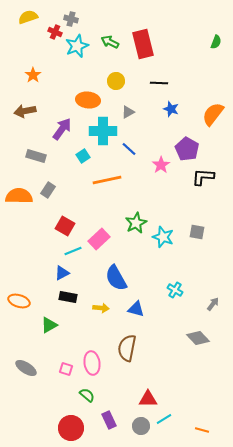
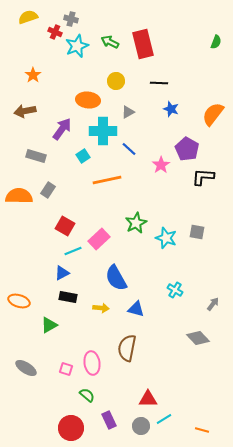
cyan star at (163, 237): moved 3 px right, 1 px down
